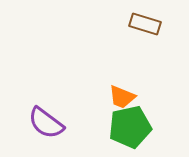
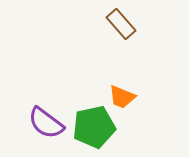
brown rectangle: moved 24 px left; rotated 32 degrees clockwise
green pentagon: moved 36 px left
